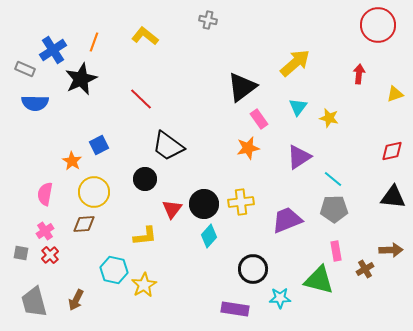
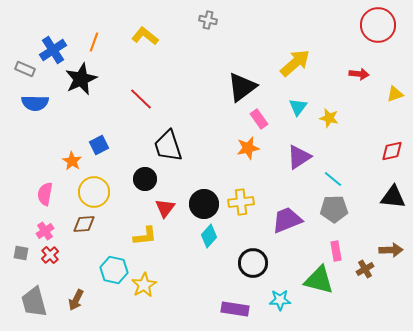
red arrow at (359, 74): rotated 90 degrees clockwise
black trapezoid at (168, 146): rotated 36 degrees clockwise
red triangle at (172, 209): moved 7 px left, 1 px up
black circle at (253, 269): moved 6 px up
cyan star at (280, 298): moved 2 px down
